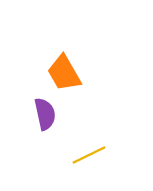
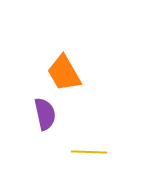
yellow line: moved 3 px up; rotated 28 degrees clockwise
